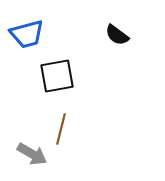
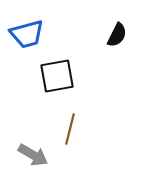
black semicircle: rotated 100 degrees counterclockwise
brown line: moved 9 px right
gray arrow: moved 1 px right, 1 px down
